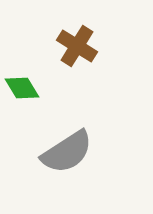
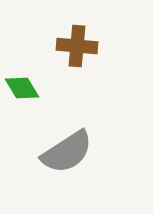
brown cross: rotated 27 degrees counterclockwise
